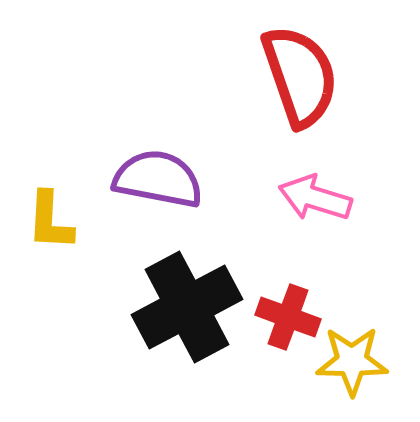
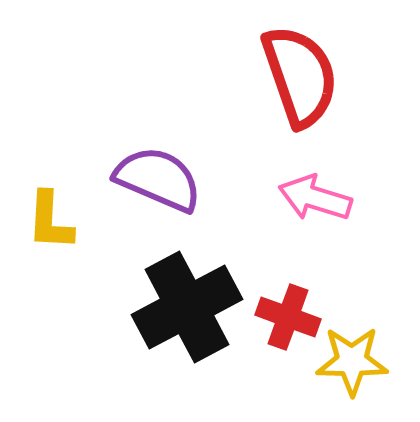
purple semicircle: rotated 12 degrees clockwise
